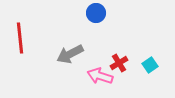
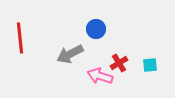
blue circle: moved 16 px down
cyan square: rotated 28 degrees clockwise
